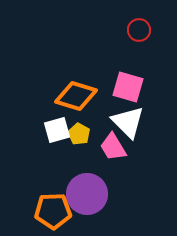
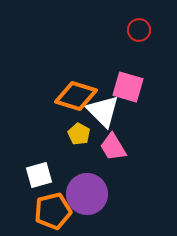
white triangle: moved 25 px left, 11 px up
white square: moved 18 px left, 45 px down
orange pentagon: rotated 12 degrees counterclockwise
